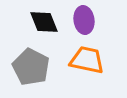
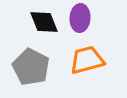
purple ellipse: moved 4 px left, 2 px up; rotated 12 degrees clockwise
orange trapezoid: rotated 27 degrees counterclockwise
